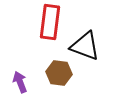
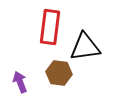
red rectangle: moved 5 px down
black triangle: moved 1 px down; rotated 28 degrees counterclockwise
